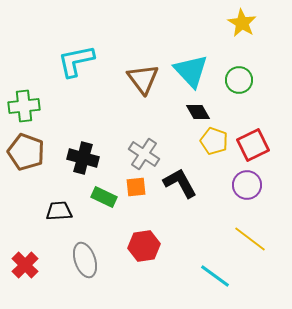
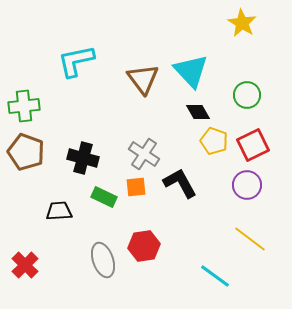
green circle: moved 8 px right, 15 px down
gray ellipse: moved 18 px right
